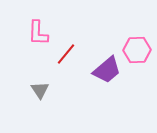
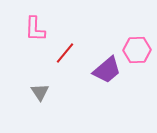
pink L-shape: moved 3 px left, 4 px up
red line: moved 1 px left, 1 px up
gray triangle: moved 2 px down
